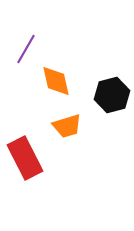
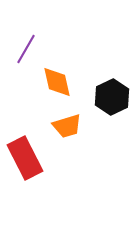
orange diamond: moved 1 px right, 1 px down
black hexagon: moved 2 px down; rotated 12 degrees counterclockwise
